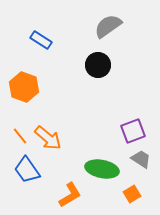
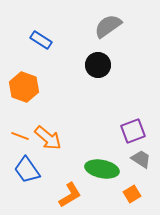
orange line: rotated 30 degrees counterclockwise
